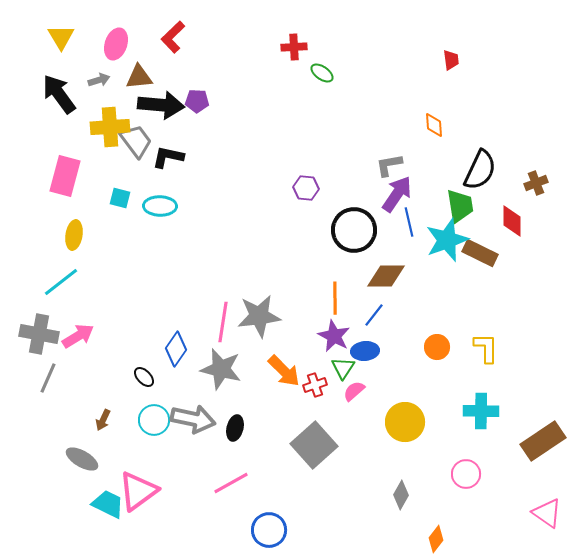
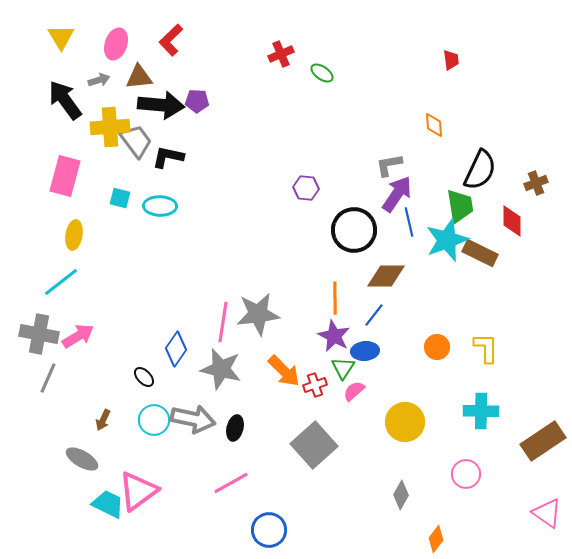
red L-shape at (173, 37): moved 2 px left, 3 px down
red cross at (294, 47): moved 13 px left, 7 px down; rotated 20 degrees counterclockwise
black arrow at (59, 94): moved 6 px right, 6 px down
gray star at (259, 316): moved 1 px left, 2 px up
